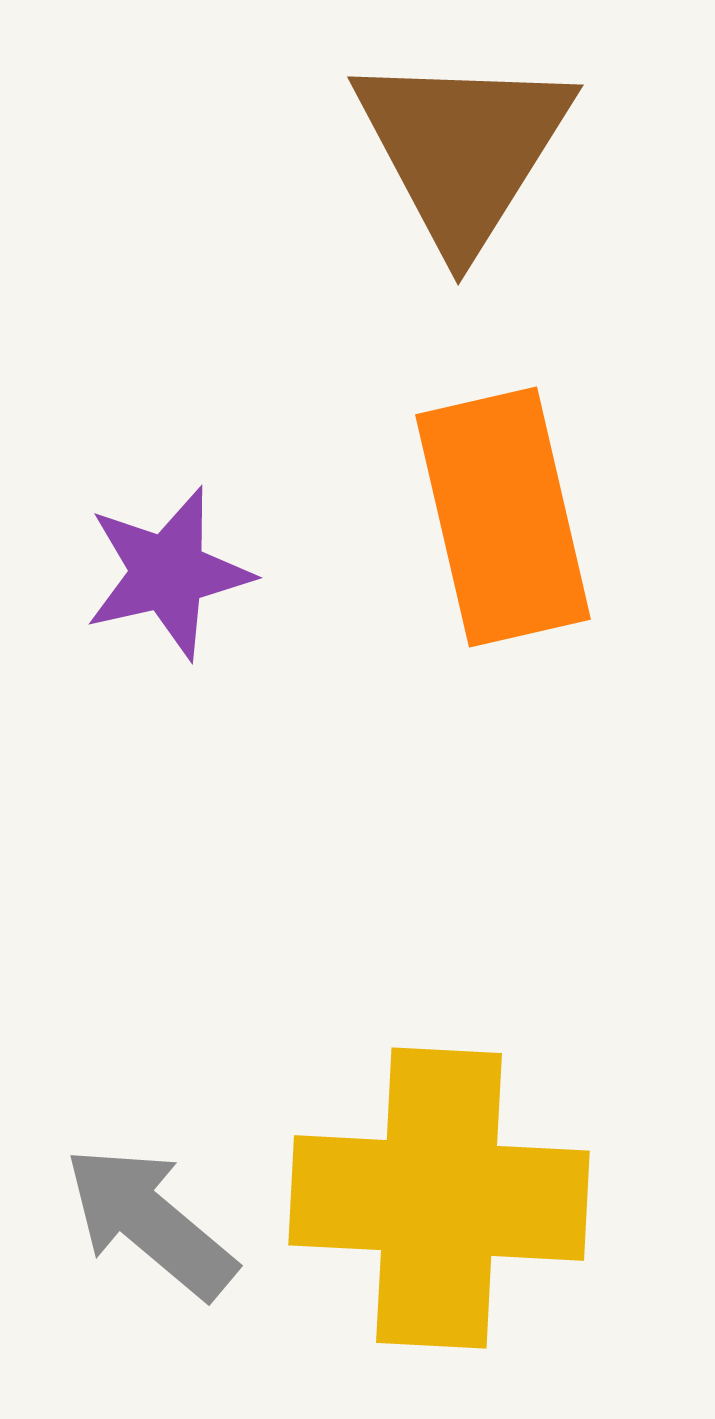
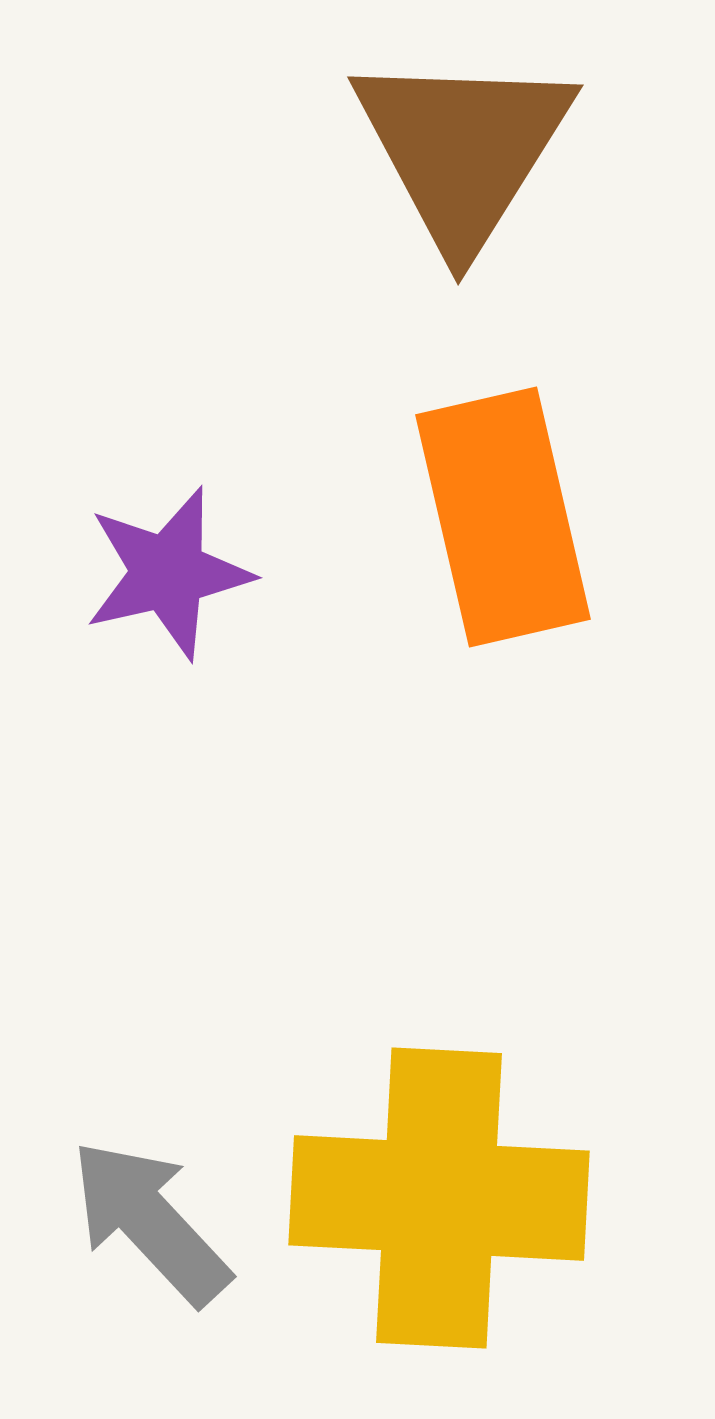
gray arrow: rotated 7 degrees clockwise
